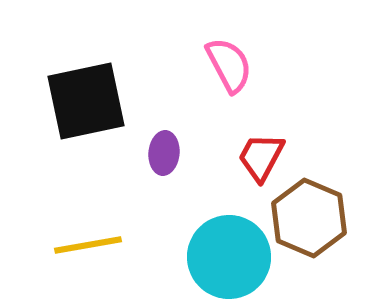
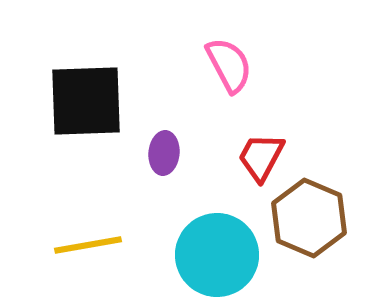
black square: rotated 10 degrees clockwise
cyan circle: moved 12 px left, 2 px up
